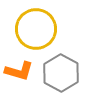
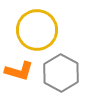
yellow circle: moved 1 px right, 1 px down
